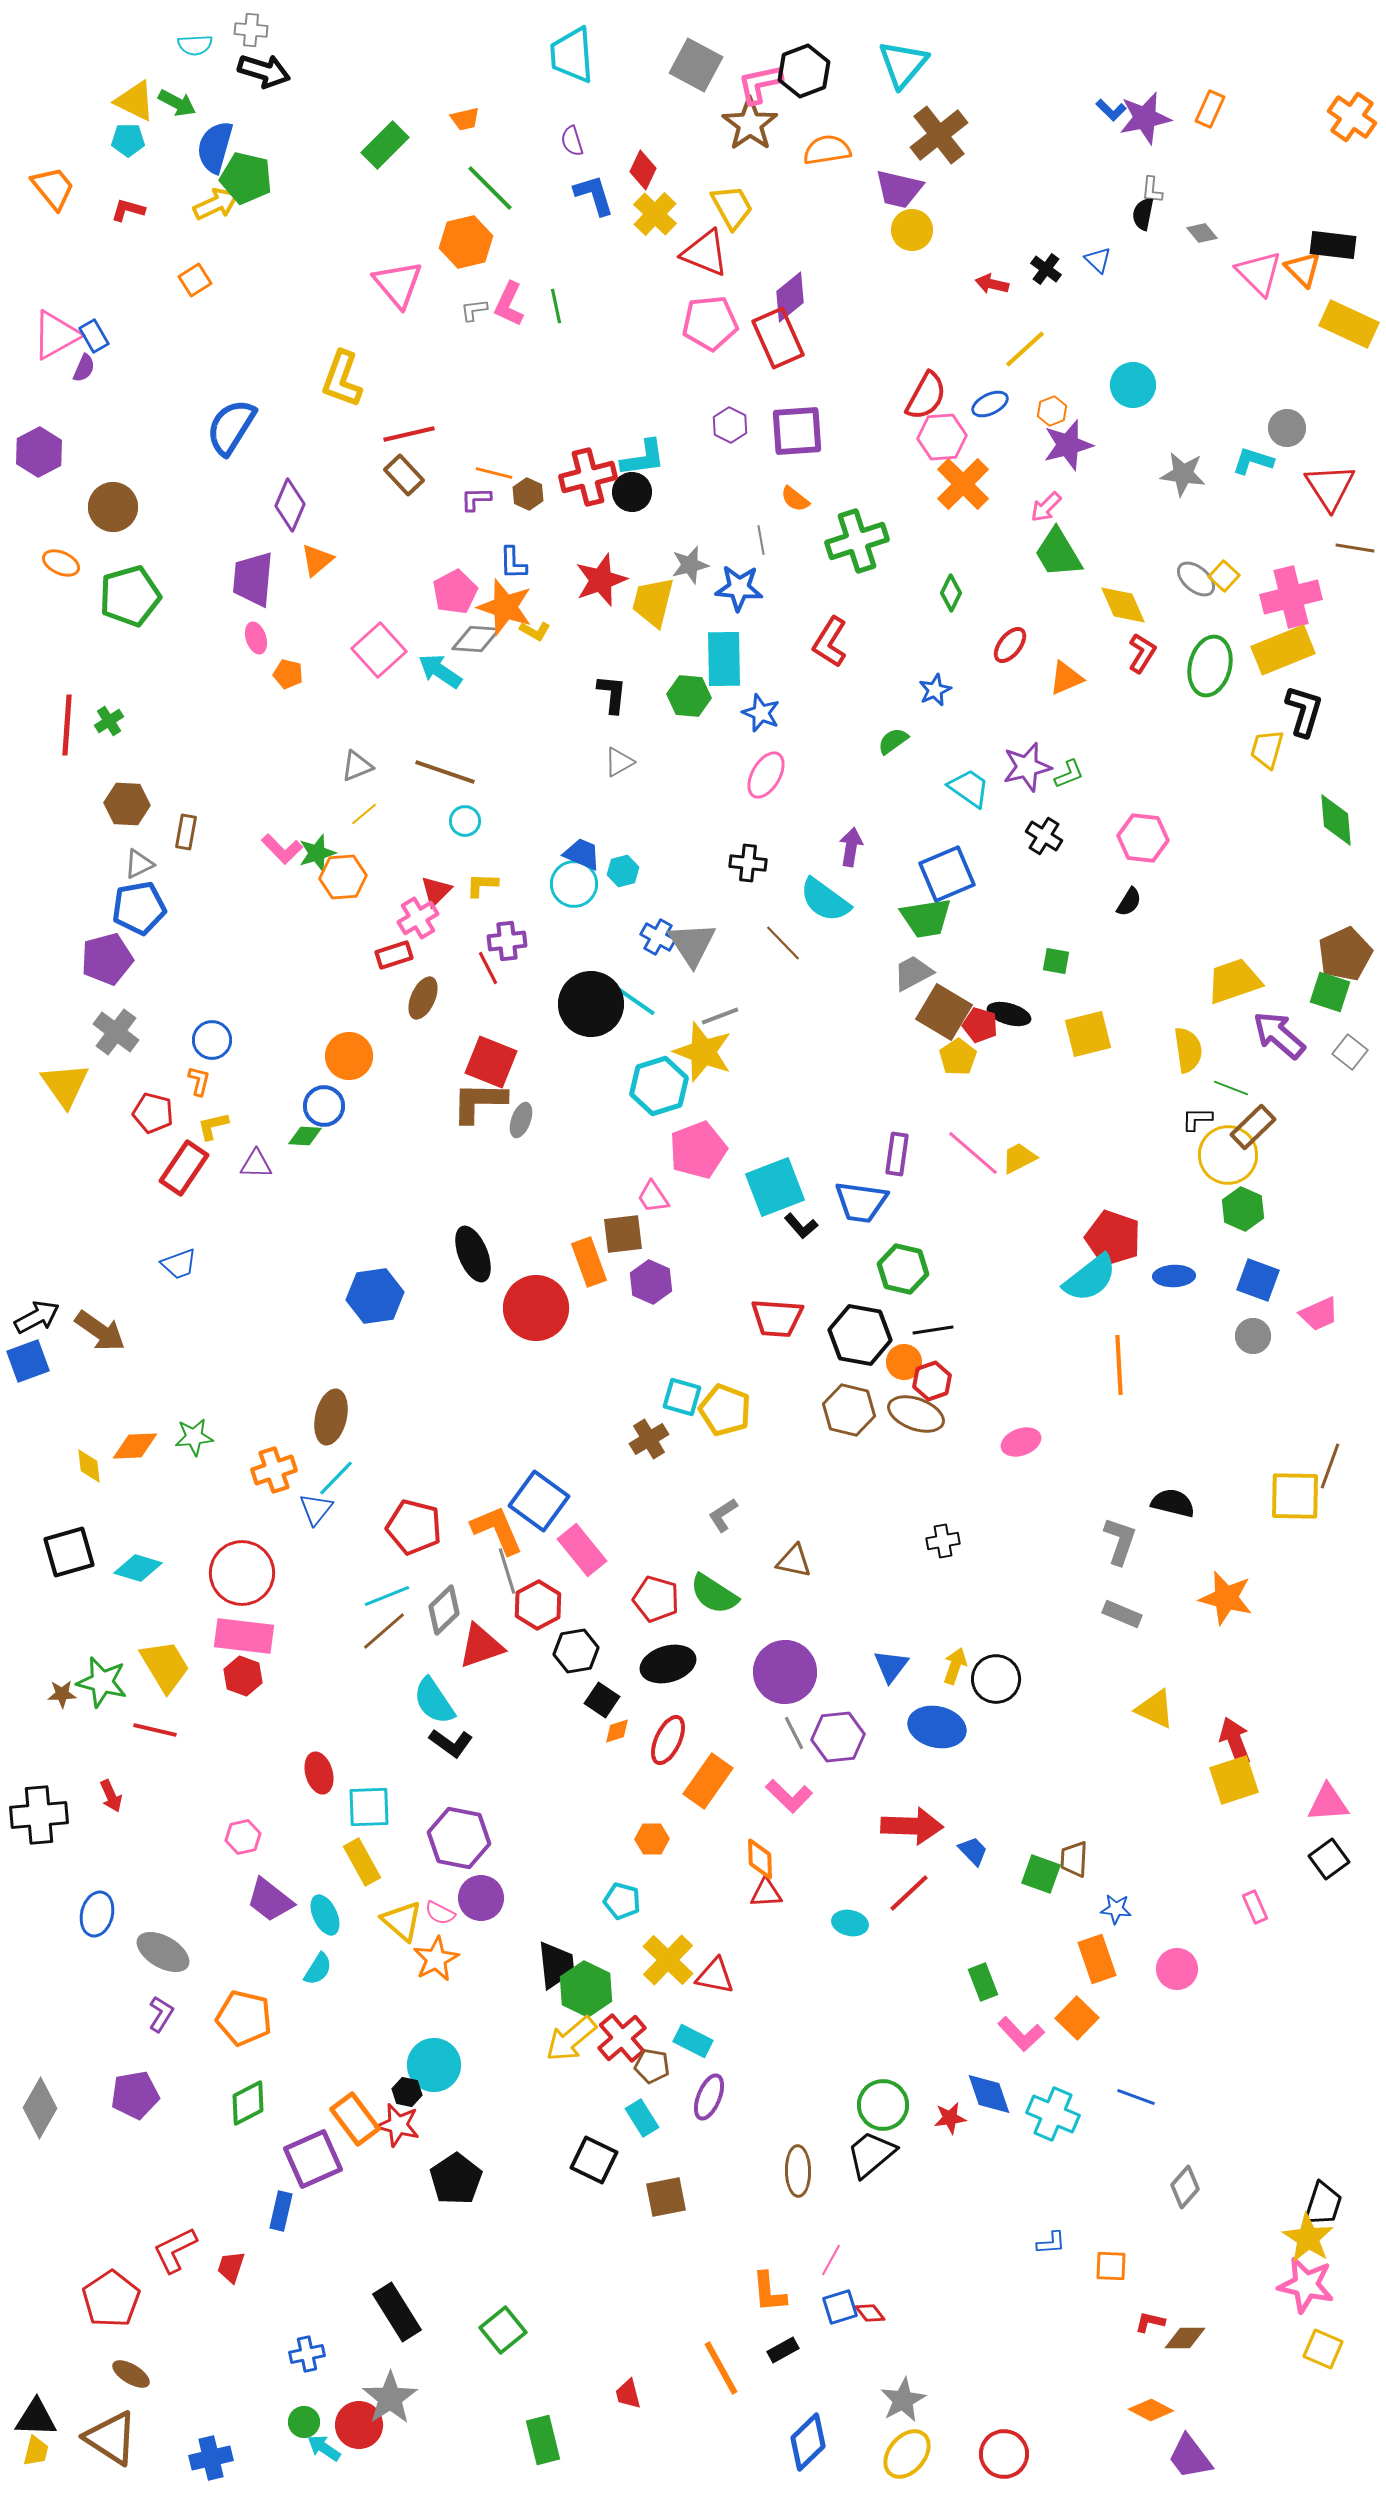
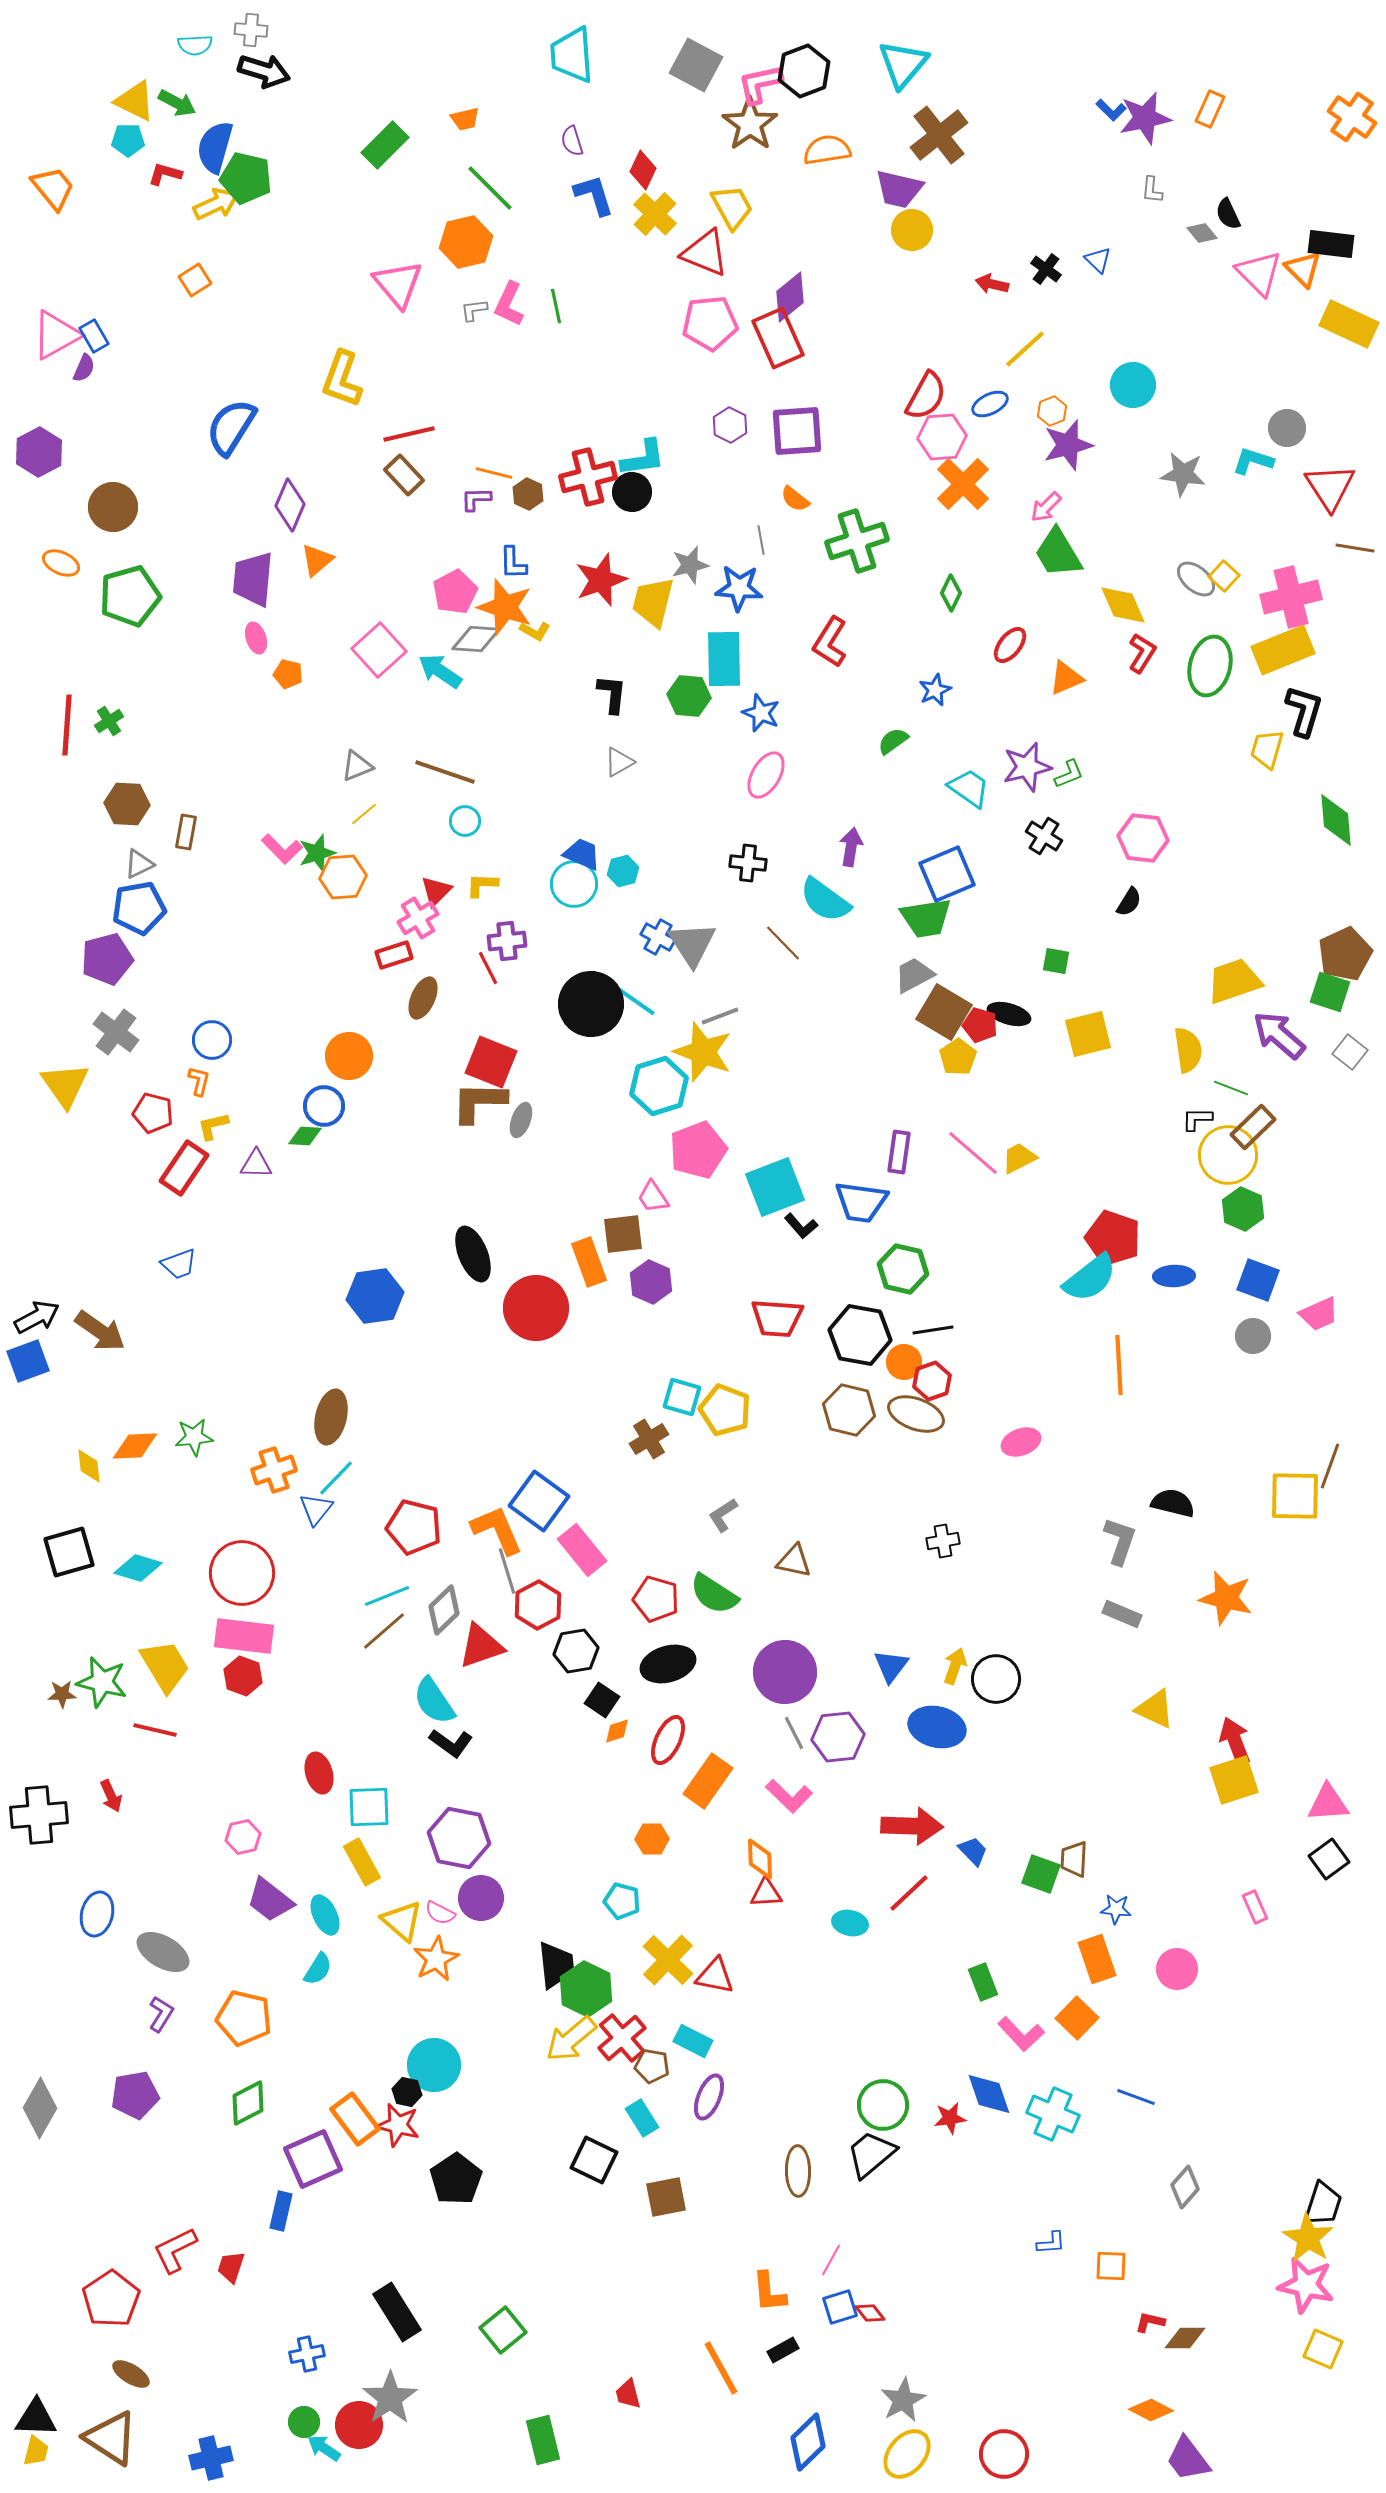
red L-shape at (128, 210): moved 37 px right, 36 px up
black semicircle at (1143, 214): moved 85 px right; rotated 36 degrees counterclockwise
black rectangle at (1333, 245): moved 2 px left, 1 px up
gray trapezoid at (913, 973): moved 1 px right, 2 px down
purple rectangle at (897, 1154): moved 2 px right, 2 px up
purple trapezoid at (1190, 2457): moved 2 px left, 2 px down
